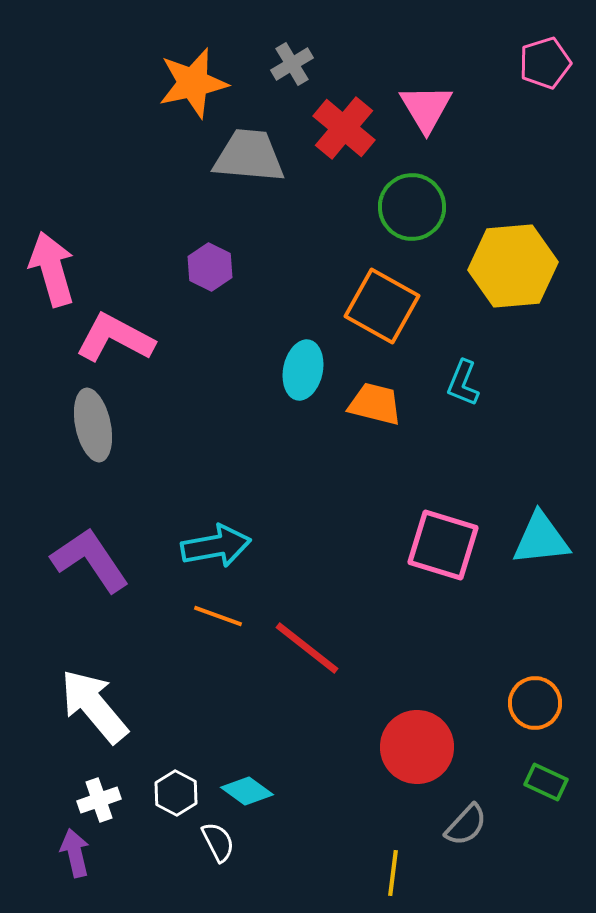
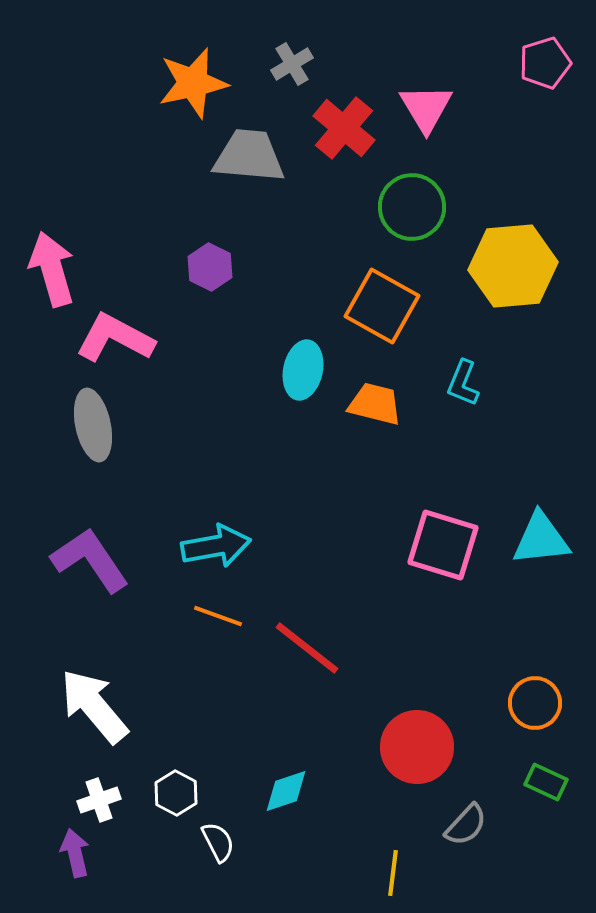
cyan diamond: moved 39 px right; rotated 54 degrees counterclockwise
